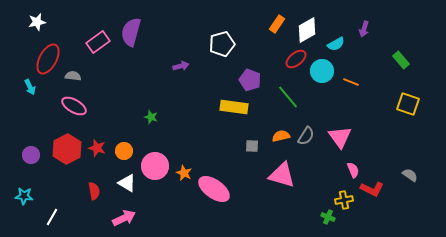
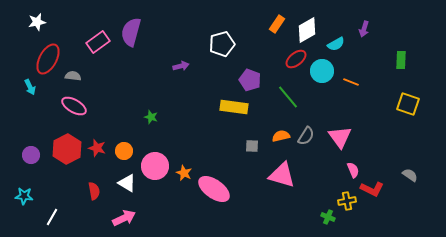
green rectangle at (401, 60): rotated 42 degrees clockwise
yellow cross at (344, 200): moved 3 px right, 1 px down
